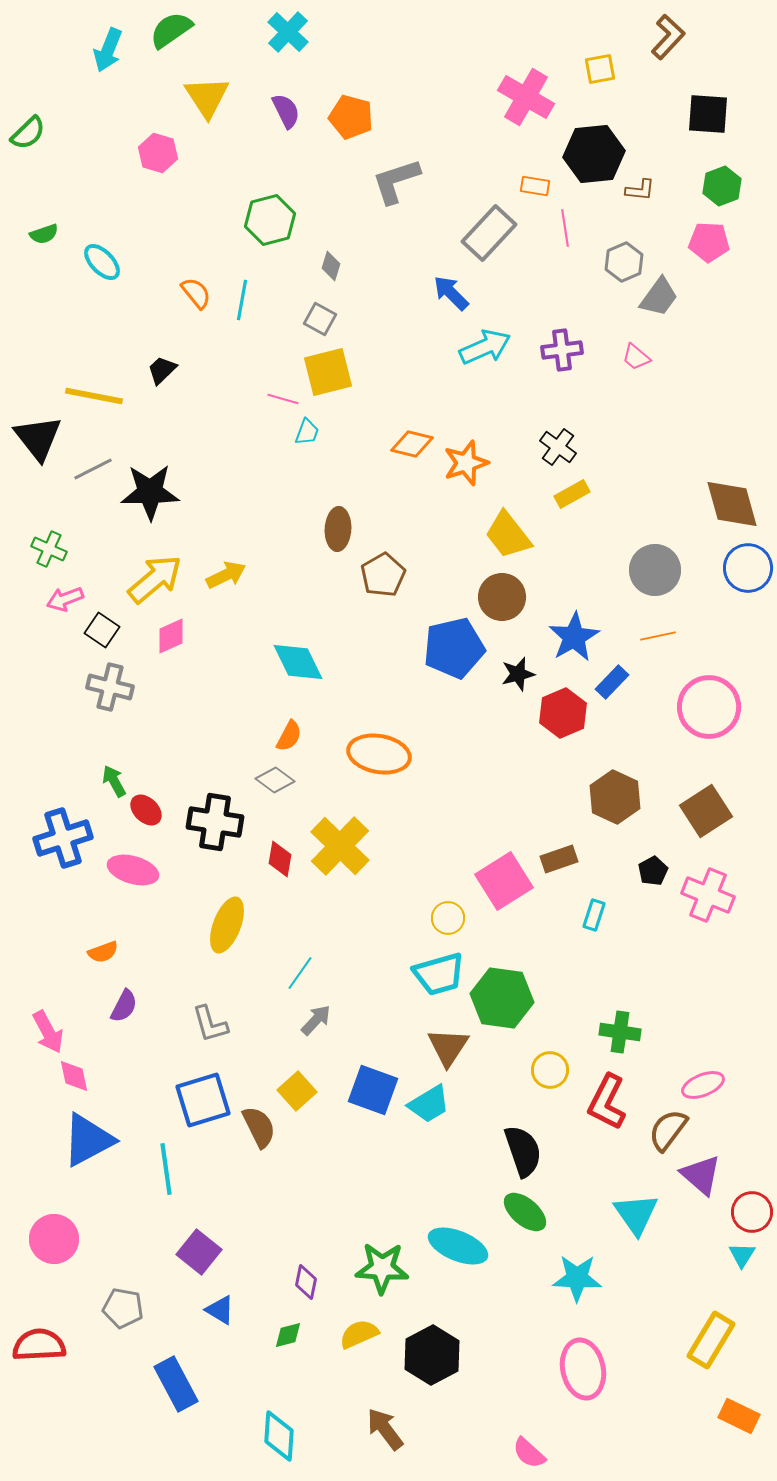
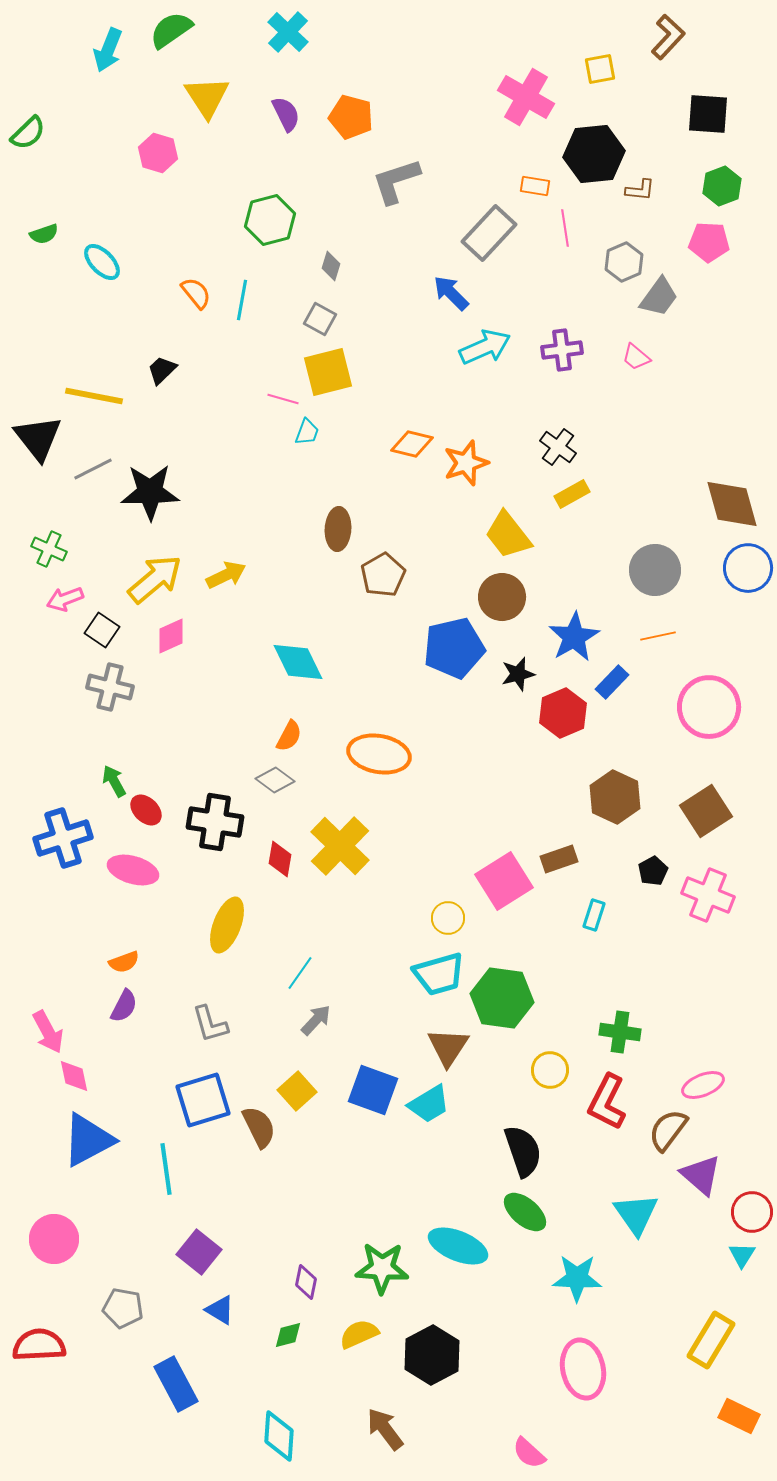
purple semicircle at (286, 111): moved 3 px down
orange semicircle at (103, 952): moved 21 px right, 10 px down
